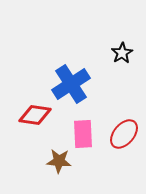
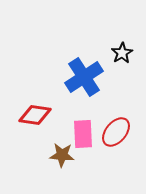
blue cross: moved 13 px right, 7 px up
red ellipse: moved 8 px left, 2 px up
brown star: moved 3 px right, 6 px up
